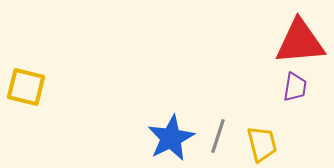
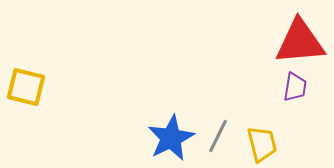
gray line: rotated 8 degrees clockwise
